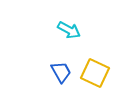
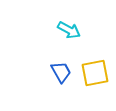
yellow square: rotated 36 degrees counterclockwise
